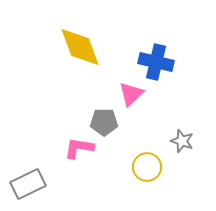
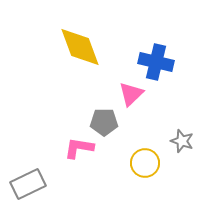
yellow circle: moved 2 px left, 4 px up
